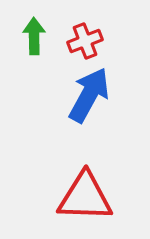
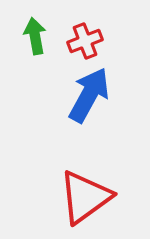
green arrow: moved 1 px right; rotated 9 degrees counterclockwise
red triangle: rotated 38 degrees counterclockwise
